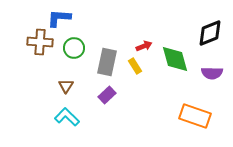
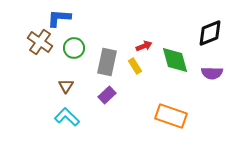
brown cross: rotated 30 degrees clockwise
green diamond: moved 1 px down
orange rectangle: moved 24 px left
